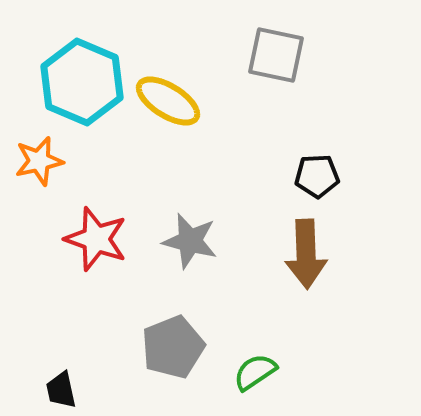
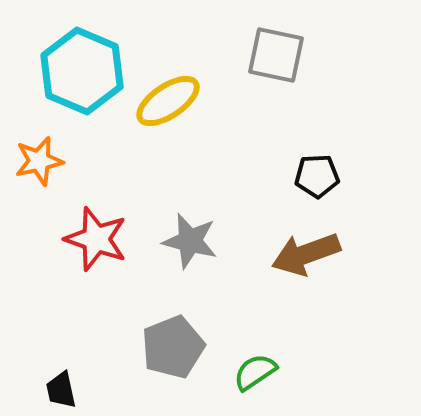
cyan hexagon: moved 11 px up
yellow ellipse: rotated 66 degrees counterclockwise
brown arrow: rotated 72 degrees clockwise
